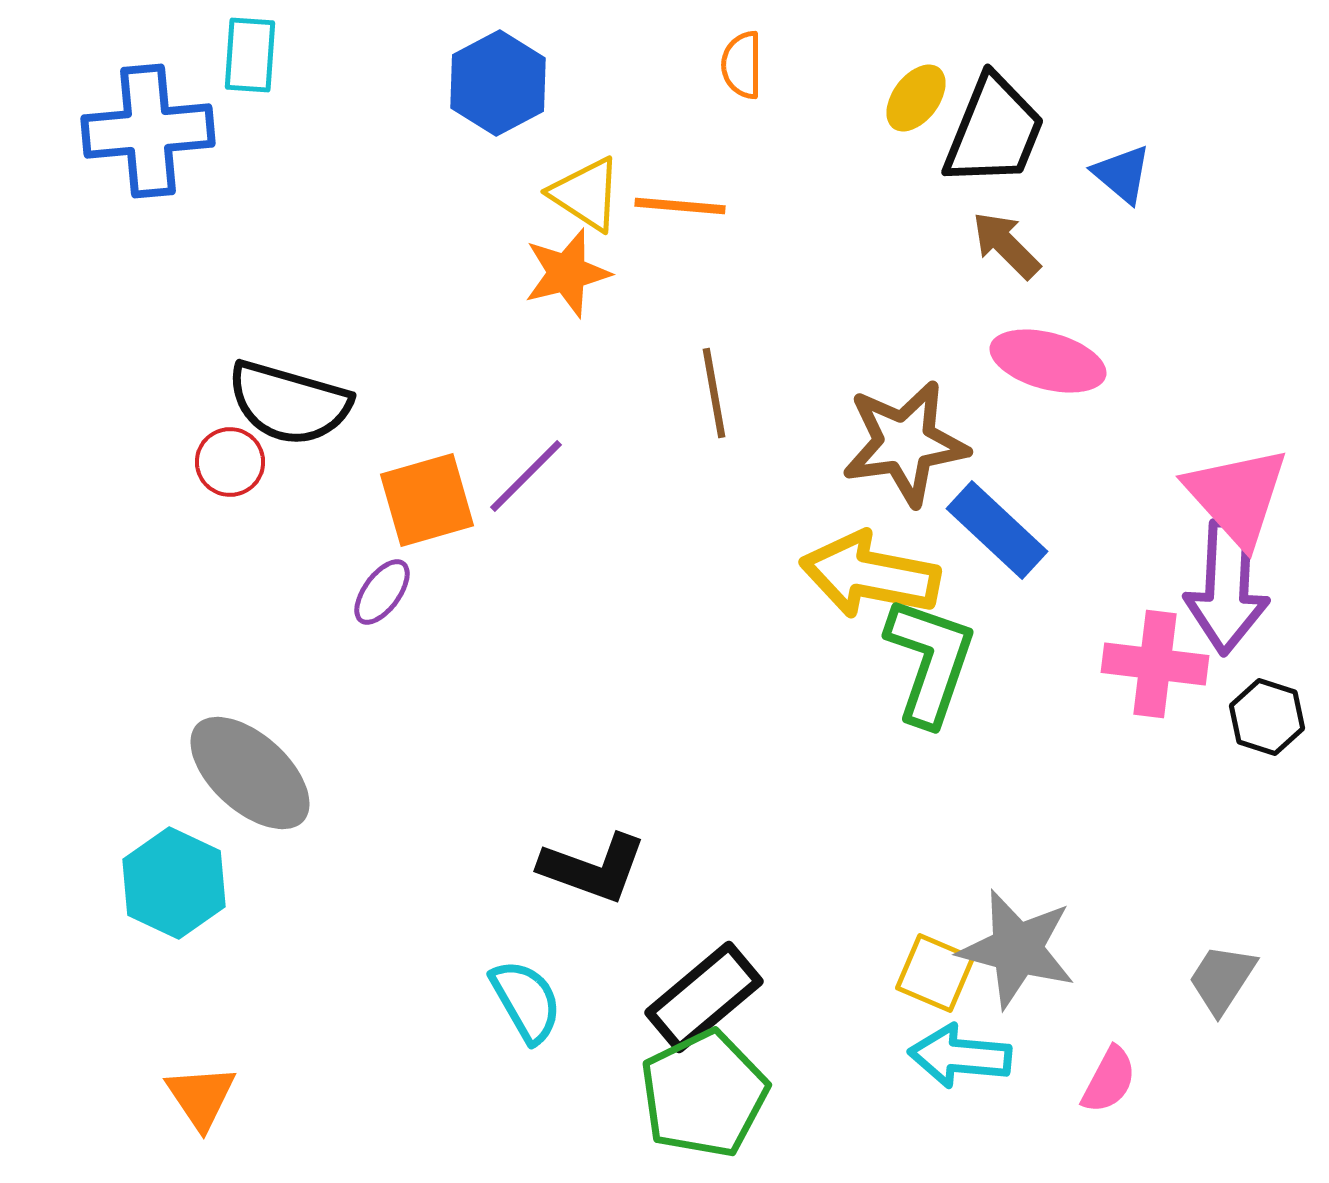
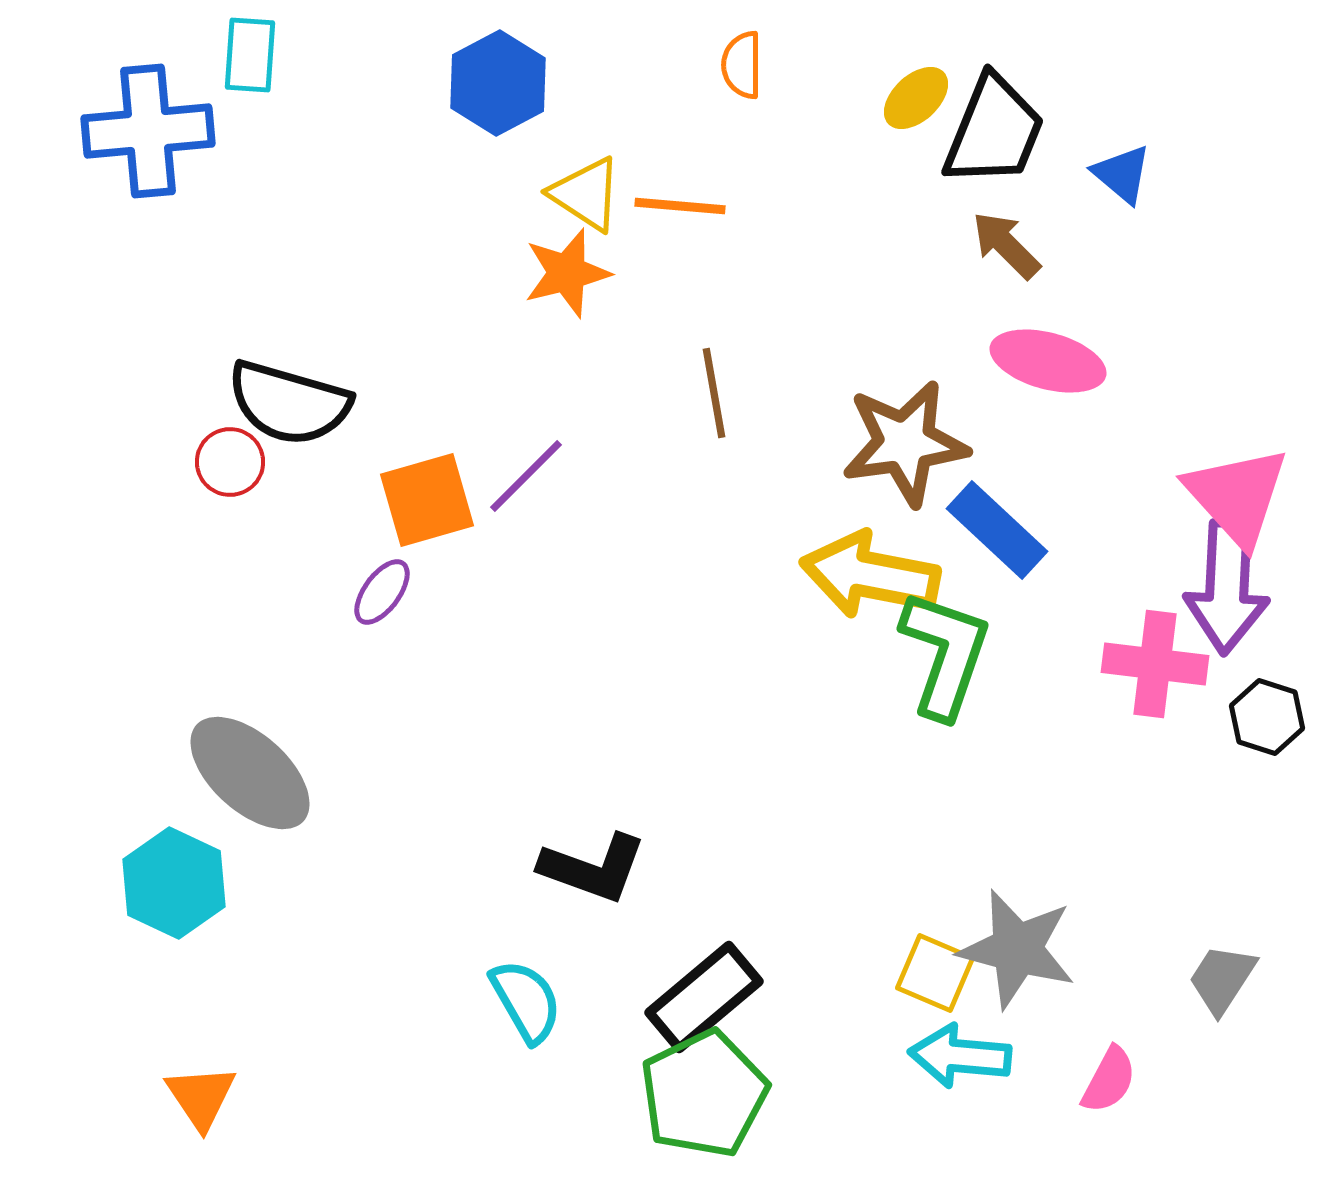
yellow ellipse: rotated 10 degrees clockwise
green L-shape: moved 15 px right, 7 px up
